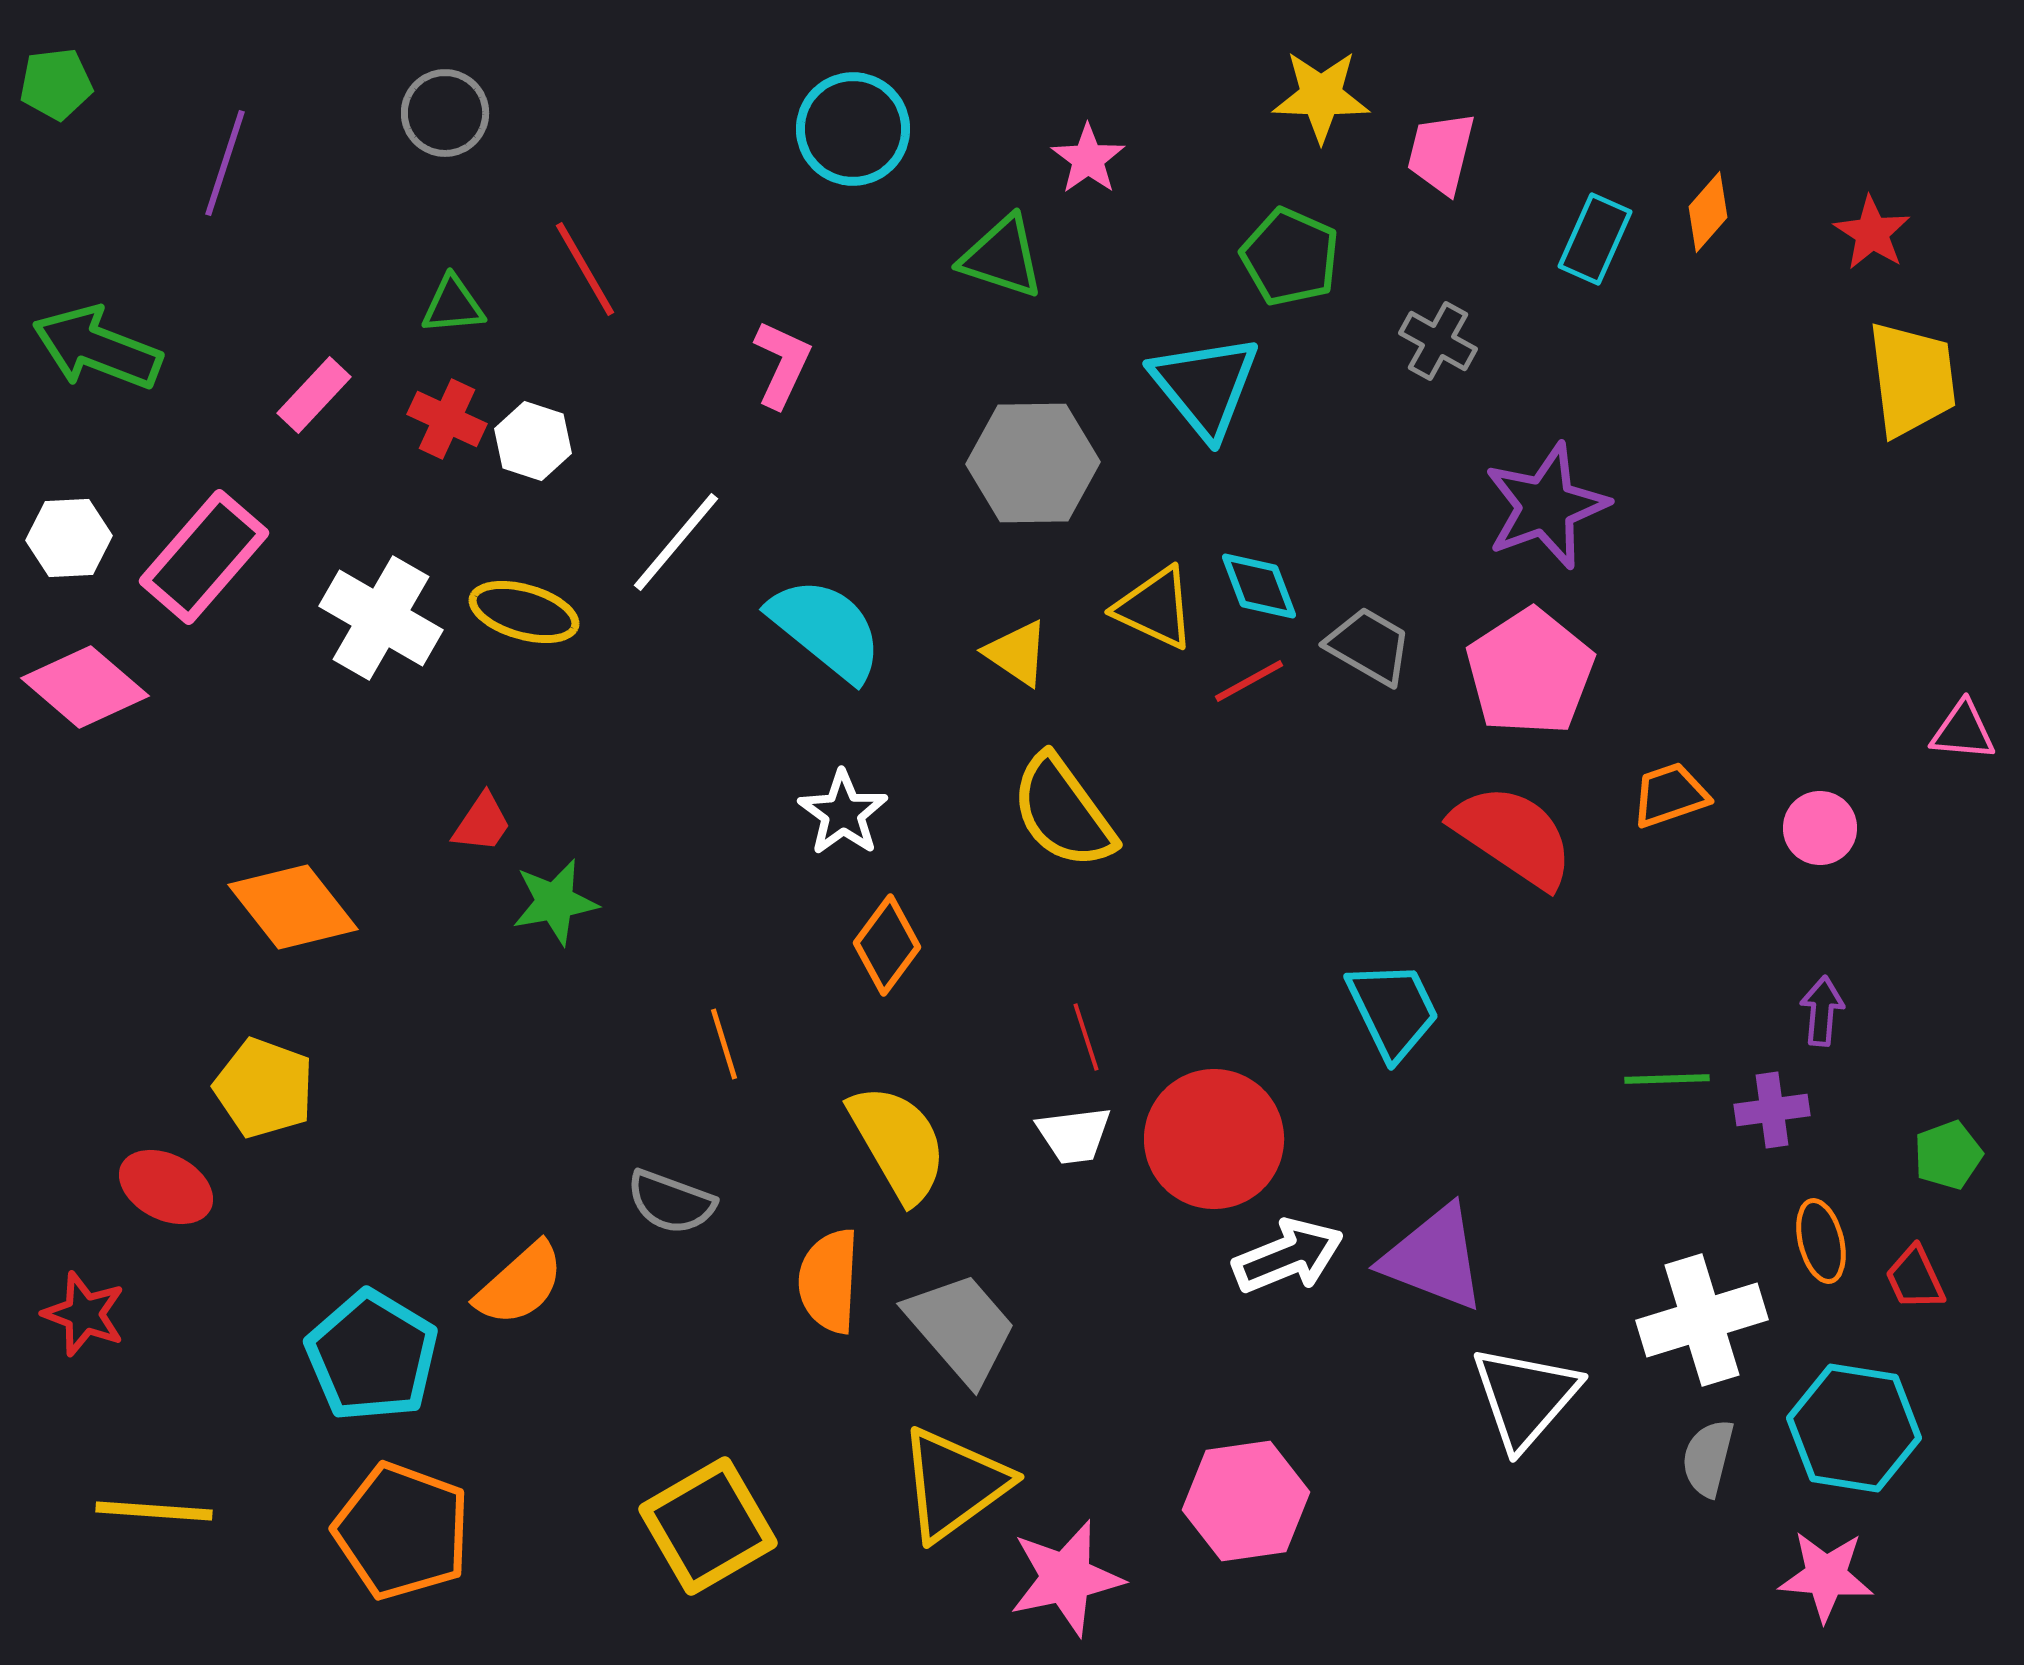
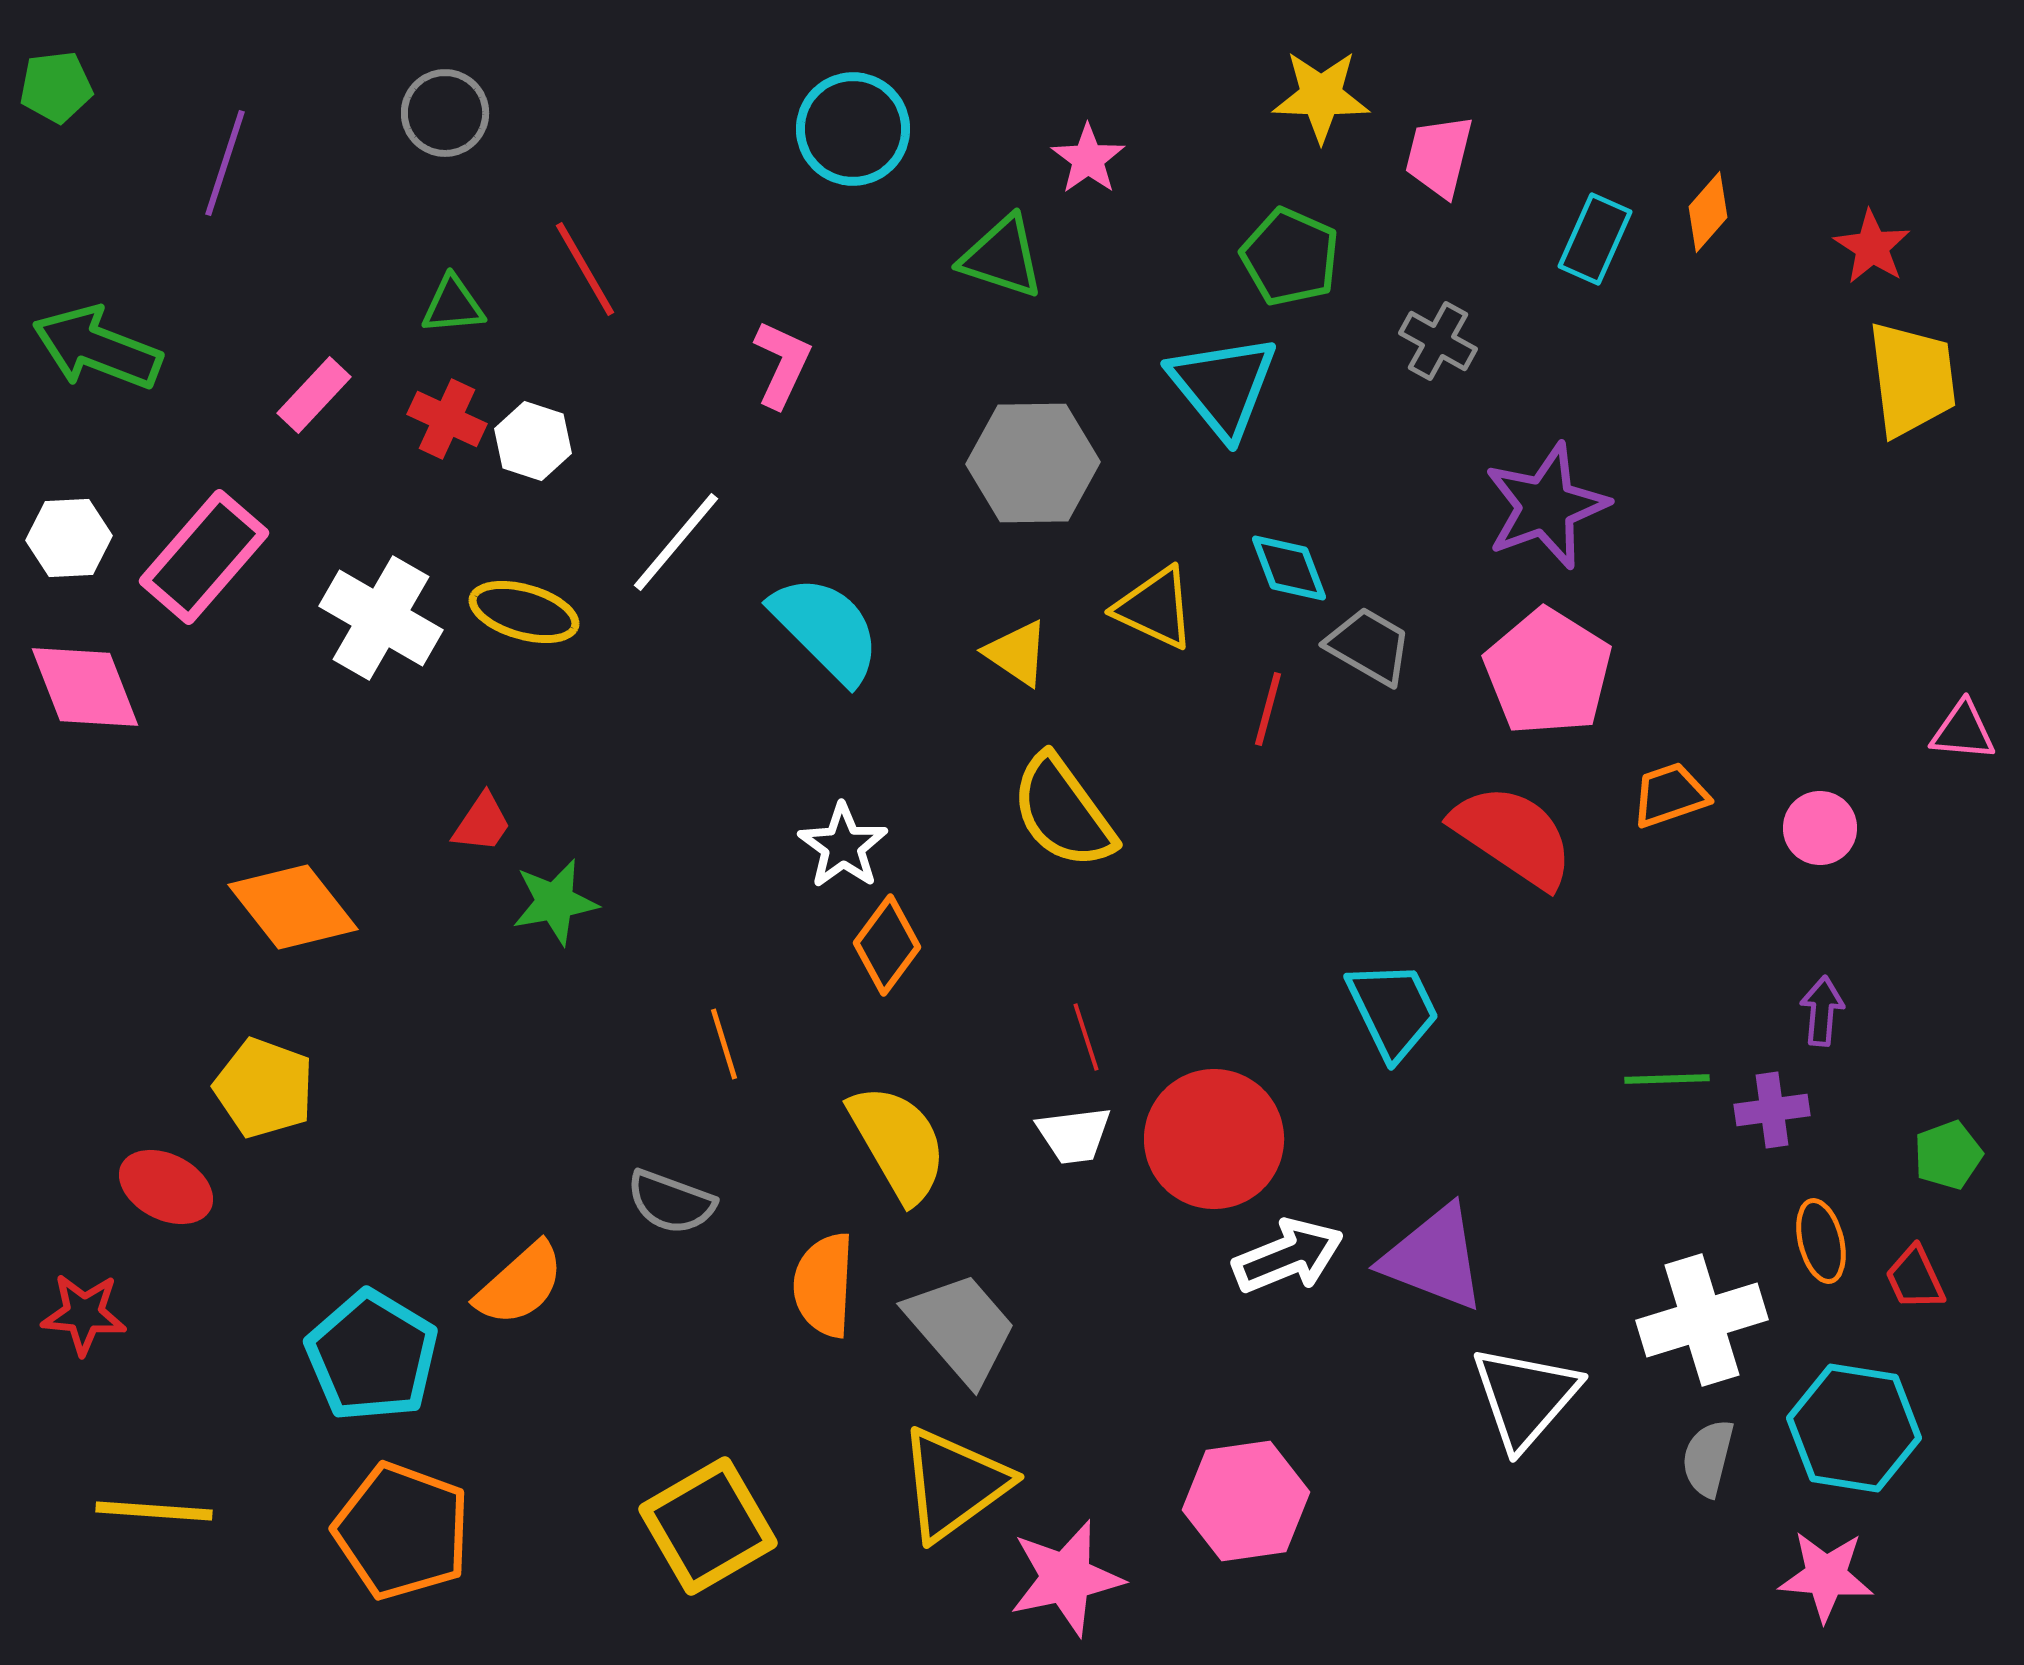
green pentagon at (56, 84): moved 3 px down
pink trapezoid at (1441, 153): moved 2 px left, 3 px down
red star at (1872, 233): moved 14 px down
cyan triangle at (1205, 386): moved 18 px right
cyan diamond at (1259, 586): moved 30 px right, 18 px up
cyan semicircle at (826, 629): rotated 6 degrees clockwise
pink pentagon at (1530, 672): moved 18 px right; rotated 7 degrees counterclockwise
red line at (1249, 681): moved 19 px right, 28 px down; rotated 46 degrees counterclockwise
pink diamond at (85, 687): rotated 28 degrees clockwise
white star at (843, 813): moved 33 px down
orange semicircle at (829, 1281): moved 5 px left, 4 px down
red star at (84, 1314): rotated 16 degrees counterclockwise
